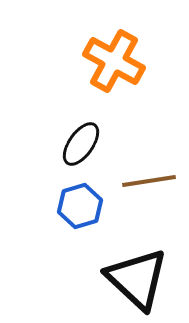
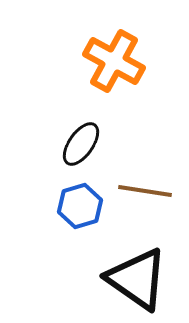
brown line: moved 4 px left, 10 px down; rotated 18 degrees clockwise
black triangle: rotated 8 degrees counterclockwise
